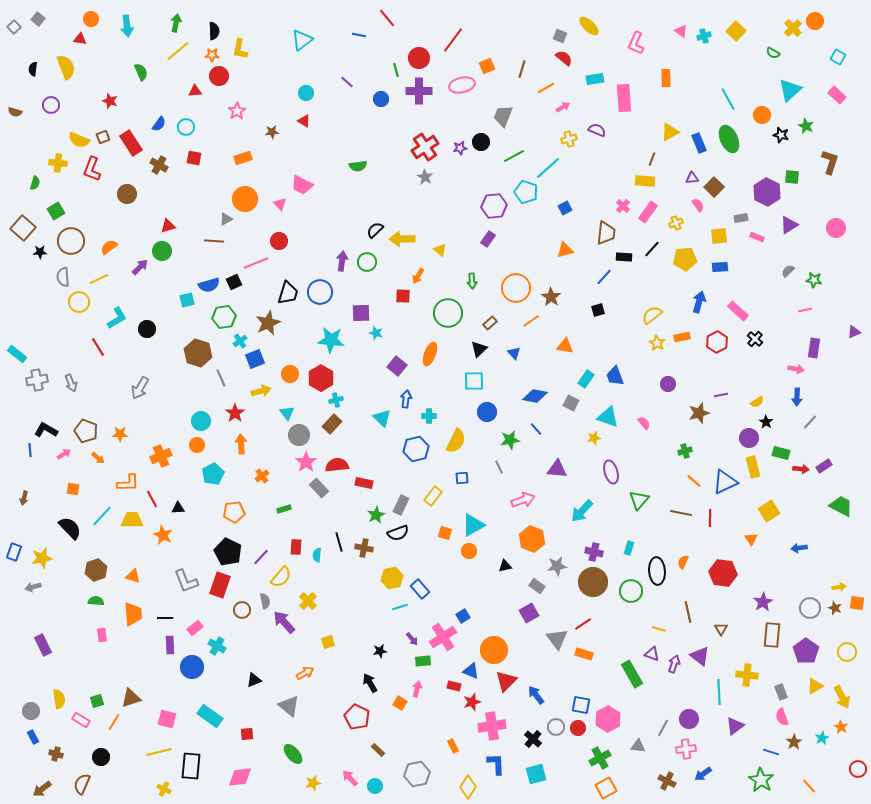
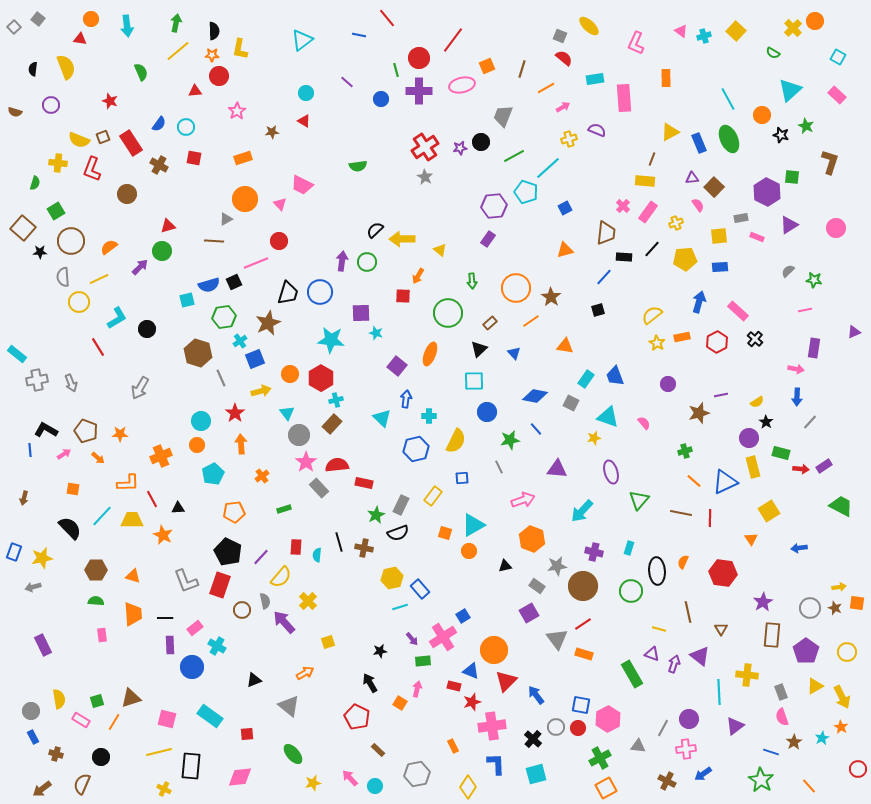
brown hexagon at (96, 570): rotated 20 degrees clockwise
brown circle at (593, 582): moved 10 px left, 4 px down
